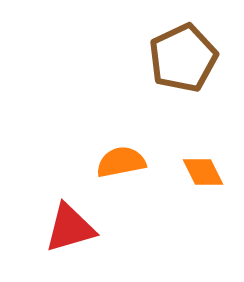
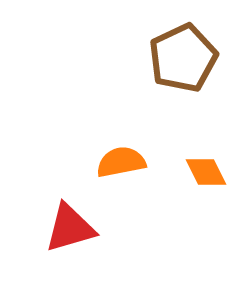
orange diamond: moved 3 px right
